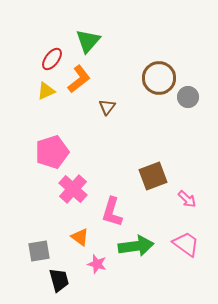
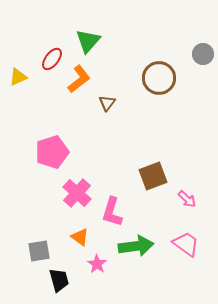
yellow triangle: moved 28 px left, 14 px up
gray circle: moved 15 px right, 43 px up
brown triangle: moved 4 px up
pink cross: moved 4 px right, 4 px down
pink star: rotated 18 degrees clockwise
